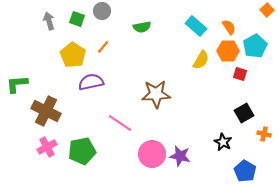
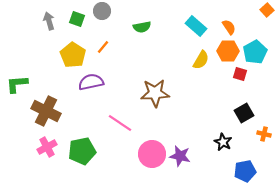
cyan pentagon: moved 6 px down
brown star: moved 1 px left, 1 px up
blue pentagon: rotated 30 degrees clockwise
